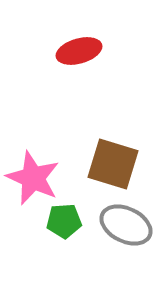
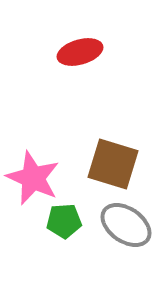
red ellipse: moved 1 px right, 1 px down
gray ellipse: rotated 9 degrees clockwise
